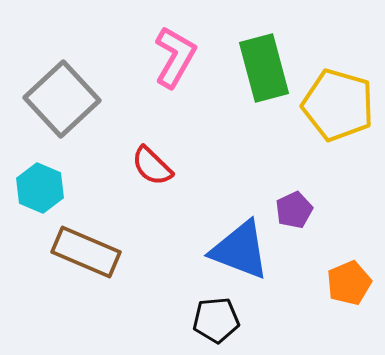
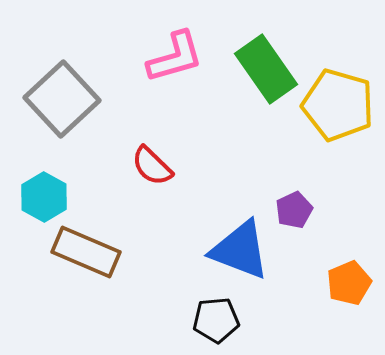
pink L-shape: rotated 44 degrees clockwise
green rectangle: moved 2 px right, 1 px down; rotated 20 degrees counterclockwise
cyan hexagon: moved 4 px right, 9 px down; rotated 6 degrees clockwise
